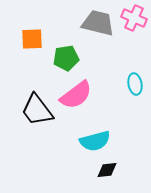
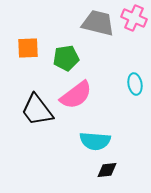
orange square: moved 4 px left, 9 px down
cyan semicircle: rotated 20 degrees clockwise
